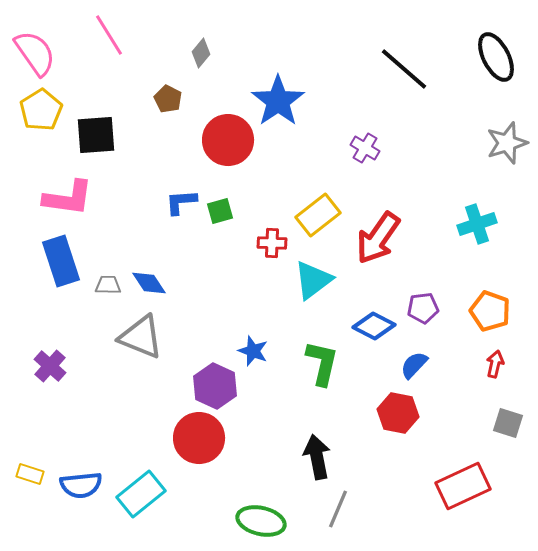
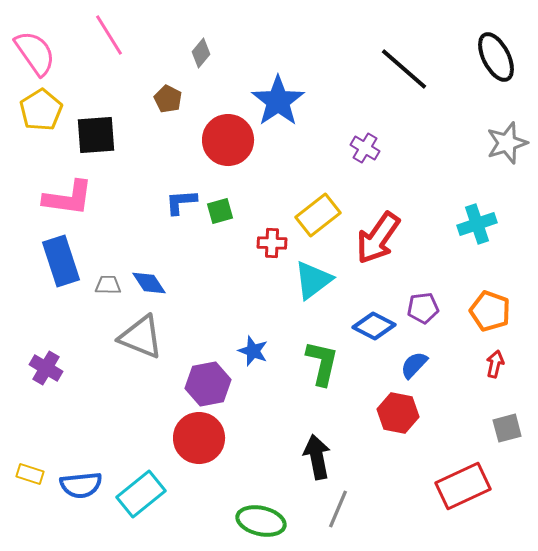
purple cross at (50, 366): moved 4 px left, 2 px down; rotated 12 degrees counterclockwise
purple hexagon at (215, 386): moved 7 px left, 2 px up; rotated 24 degrees clockwise
gray square at (508, 423): moved 1 px left, 5 px down; rotated 32 degrees counterclockwise
